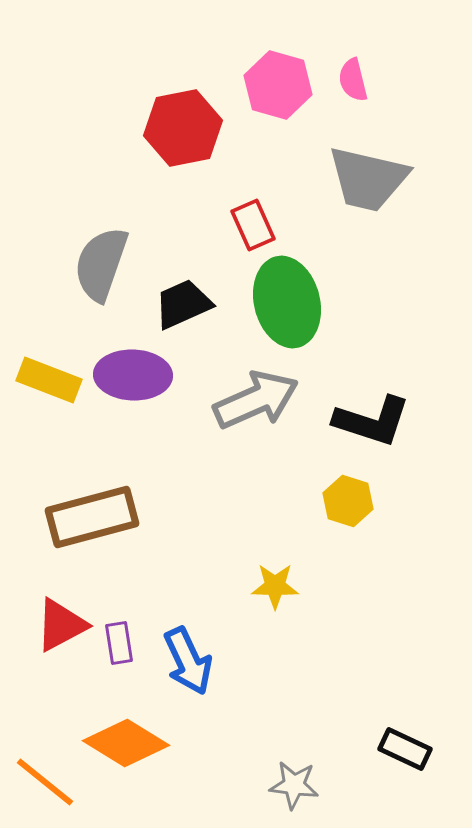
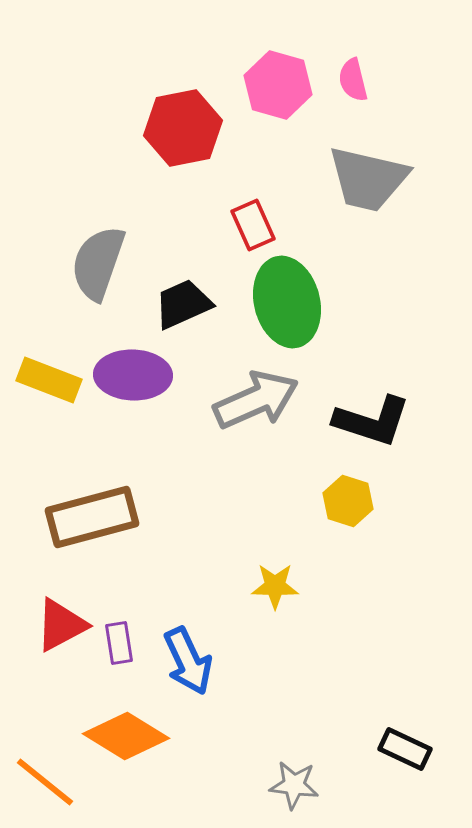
gray semicircle: moved 3 px left, 1 px up
orange diamond: moved 7 px up
